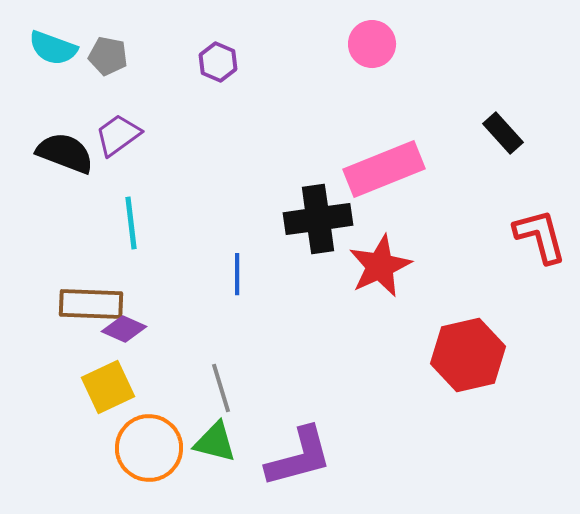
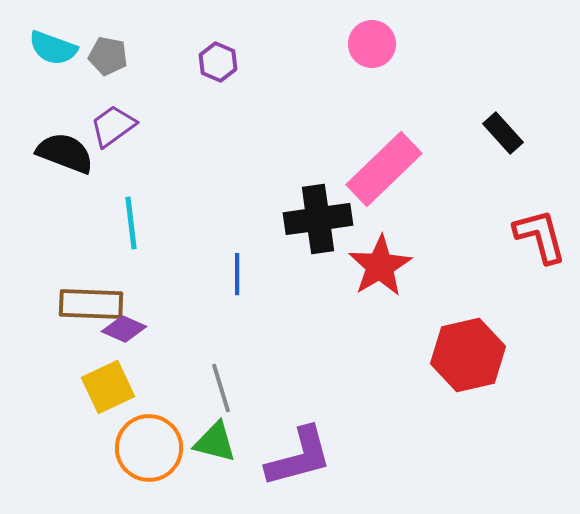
purple trapezoid: moved 5 px left, 9 px up
pink rectangle: rotated 22 degrees counterclockwise
red star: rotated 6 degrees counterclockwise
